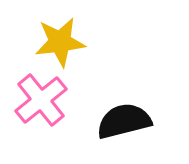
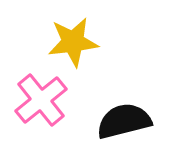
yellow star: moved 13 px right
